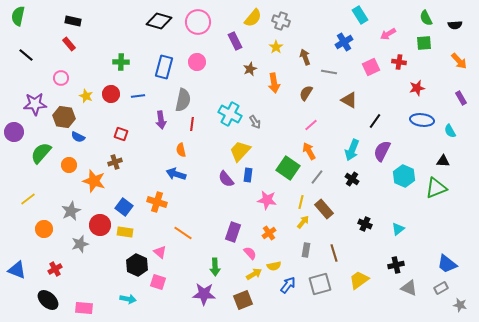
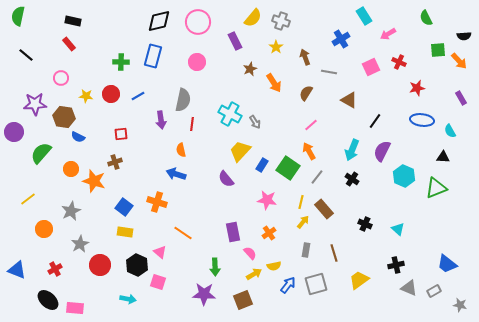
cyan rectangle at (360, 15): moved 4 px right, 1 px down
black diamond at (159, 21): rotated 30 degrees counterclockwise
black semicircle at (455, 25): moved 9 px right, 11 px down
blue cross at (344, 42): moved 3 px left, 3 px up
green square at (424, 43): moved 14 px right, 7 px down
red cross at (399, 62): rotated 16 degrees clockwise
blue rectangle at (164, 67): moved 11 px left, 11 px up
orange arrow at (274, 83): rotated 24 degrees counterclockwise
yellow star at (86, 96): rotated 16 degrees counterclockwise
blue line at (138, 96): rotated 24 degrees counterclockwise
red square at (121, 134): rotated 24 degrees counterclockwise
black triangle at (443, 161): moved 4 px up
orange circle at (69, 165): moved 2 px right, 4 px down
blue rectangle at (248, 175): moved 14 px right, 10 px up; rotated 24 degrees clockwise
red circle at (100, 225): moved 40 px down
cyan triangle at (398, 229): rotated 40 degrees counterclockwise
purple rectangle at (233, 232): rotated 30 degrees counterclockwise
gray star at (80, 244): rotated 12 degrees counterclockwise
gray square at (320, 284): moved 4 px left
gray rectangle at (441, 288): moved 7 px left, 3 px down
pink rectangle at (84, 308): moved 9 px left
